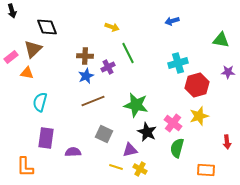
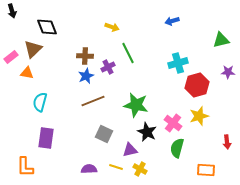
green triangle: rotated 24 degrees counterclockwise
purple semicircle: moved 16 px right, 17 px down
